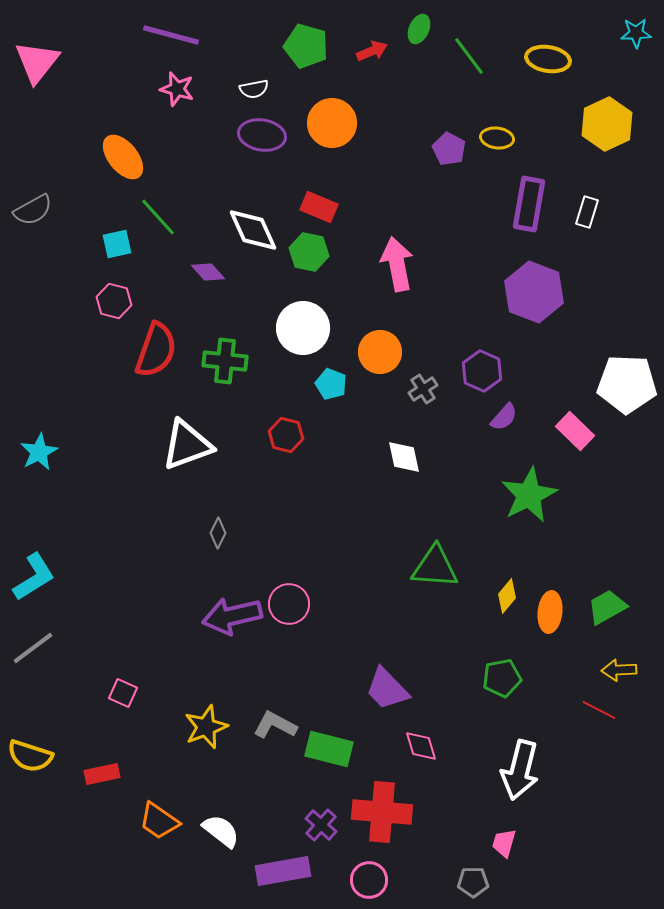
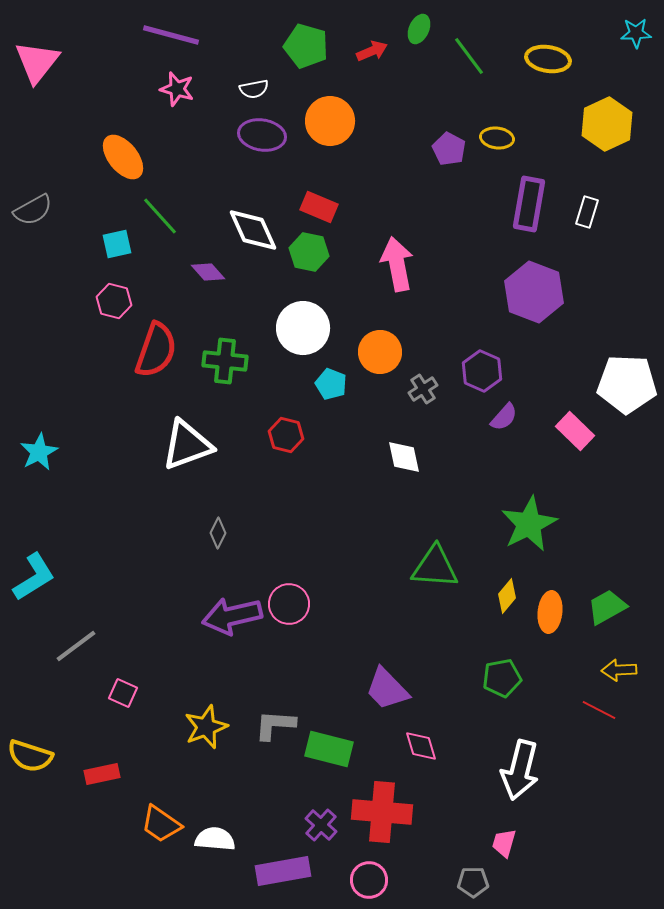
orange circle at (332, 123): moved 2 px left, 2 px up
green line at (158, 217): moved 2 px right, 1 px up
green star at (529, 495): moved 29 px down
gray line at (33, 648): moved 43 px right, 2 px up
gray L-shape at (275, 725): rotated 24 degrees counterclockwise
orange trapezoid at (159, 821): moved 2 px right, 3 px down
white semicircle at (221, 831): moved 6 px left, 8 px down; rotated 33 degrees counterclockwise
